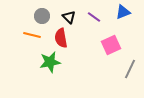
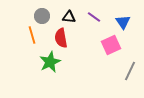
blue triangle: moved 10 px down; rotated 42 degrees counterclockwise
black triangle: rotated 40 degrees counterclockwise
orange line: rotated 60 degrees clockwise
green star: rotated 15 degrees counterclockwise
gray line: moved 2 px down
